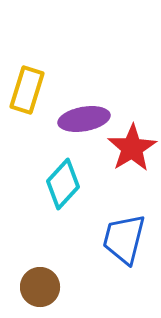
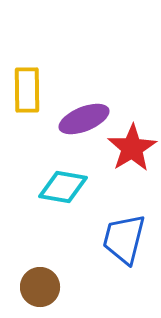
yellow rectangle: rotated 18 degrees counterclockwise
purple ellipse: rotated 12 degrees counterclockwise
cyan diamond: moved 3 px down; rotated 57 degrees clockwise
